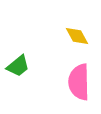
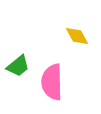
pink semicircle: moved 27 px left
